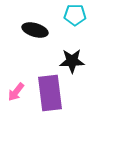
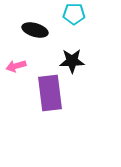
cyan pentagon: moved 1 px left, 1 px up
pink arrow: moved 26 px up; rotated 36 degrees clockwise
